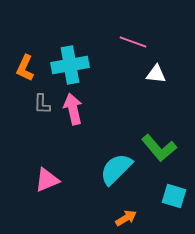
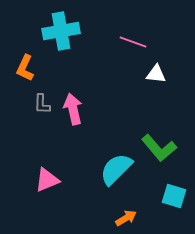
cyan cross: moved 9 px left, 34 px up
